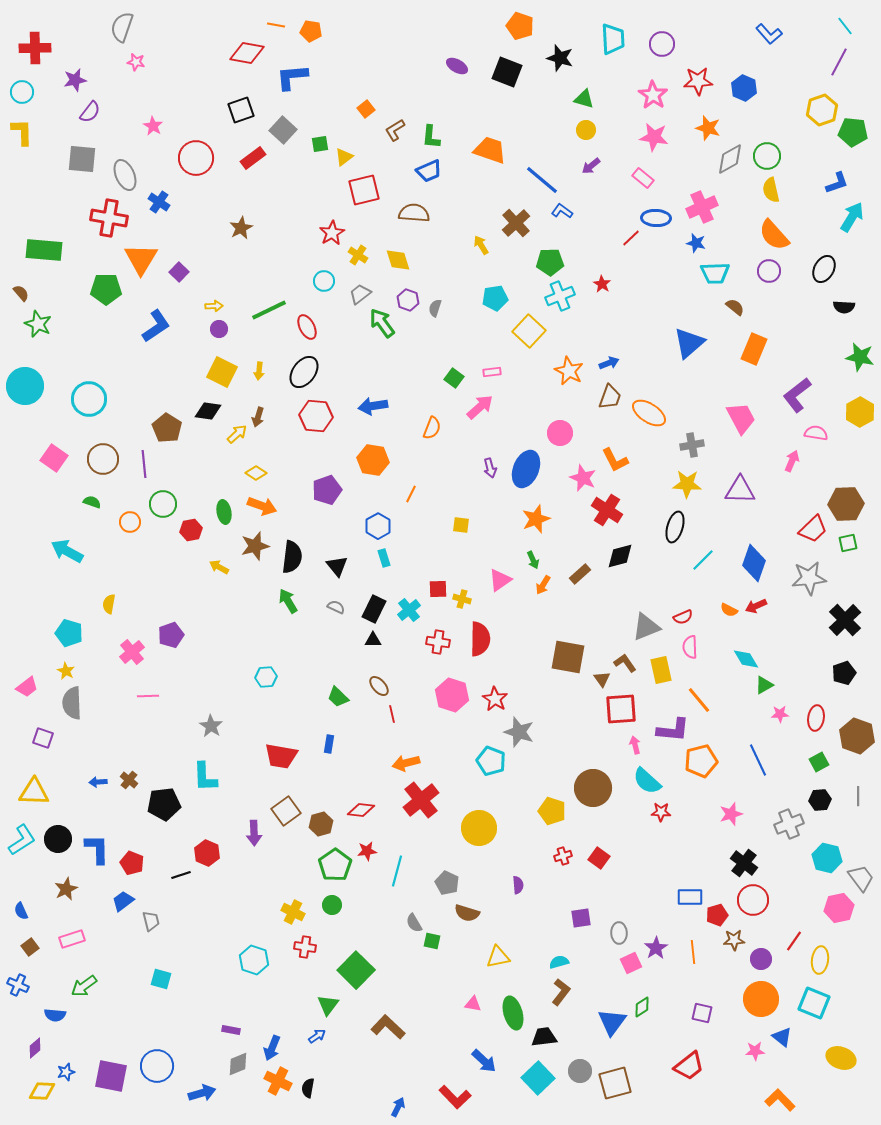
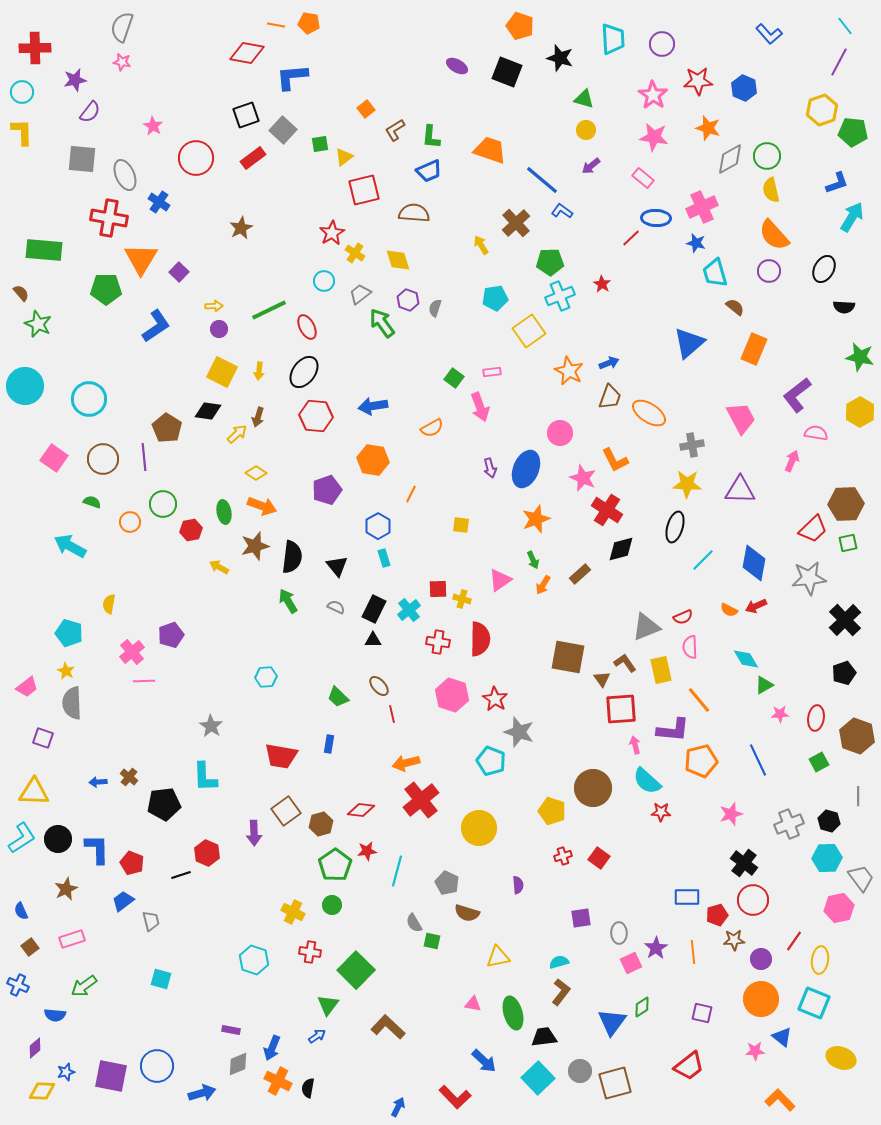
orange pentagon at (311, 31): moved 2 px left, 8 px up
pink star at (136, 62): moved 14 px left
black square at (241, 110): moved 5 px right, 5 px down
yellow cross at (358, 255): moved 3 px left, 2 px up
cyan trapezoid at (715, 273): rotated 76 degrees clockwise
yellow square at (529, 331): rotated 12 degrees clockwise
pink arrow at (480, 407): rotated 112 degrees clockwise
orange semicircle at (432, 428): rotated 40 degrees clockwise
purple line at (144, 464): moved 7 px up
cyan arrow at (67, 551): moved 3 px right, 5 px up
black diamond at (620, 556): moved 1 px right, 7 px up
blue diamond at (754, 563): rotated 9 degrees counterclockwise
pink line at (148, 696): moved 4 px left, 15 px up
brown cross at (129, 780): moved 3 px up
black hexagon at (820, 800): moved 9 px right, 21 px down; rotated 20 degrees clockwise
cyan L-shape at (22, 840): moved 2 px up
cyan hexagon at (827, 858): rotated 16 degrees counterclockwise
blue rectangle at (690, 897): moved 3 px left
red cross at (305, 947): moved 5 px right, 5 px down
